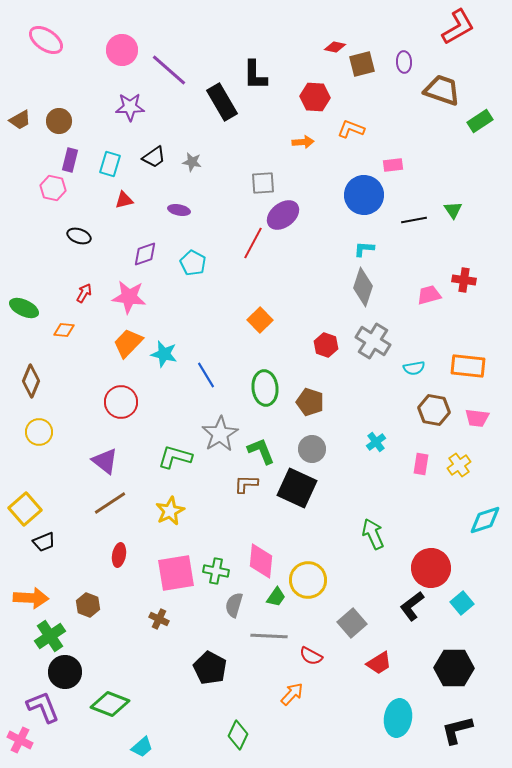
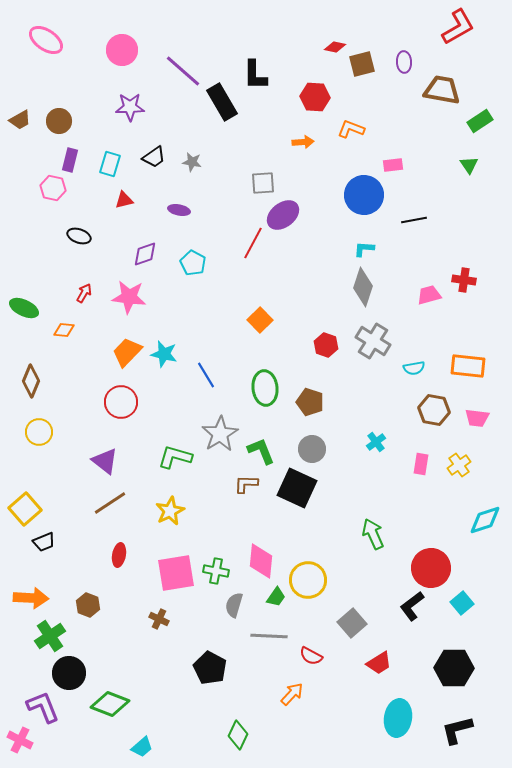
purple line at (169, 70): moved 14 px right, 1 px down
brown trapezoid at (442, 90): rotated 9 degrees counterclockwise
green triangle at (453, 210): moved 16 px right, 45 px up
orange trapezoid at (128, 343): moved 1 px left, 9 px down
black circle at (65, 672): moved 4 px right, 1 px down
